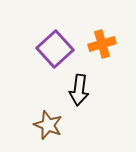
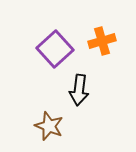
orange cross: moved 3 px up
brown star: moved 1 px right, 1 px down
